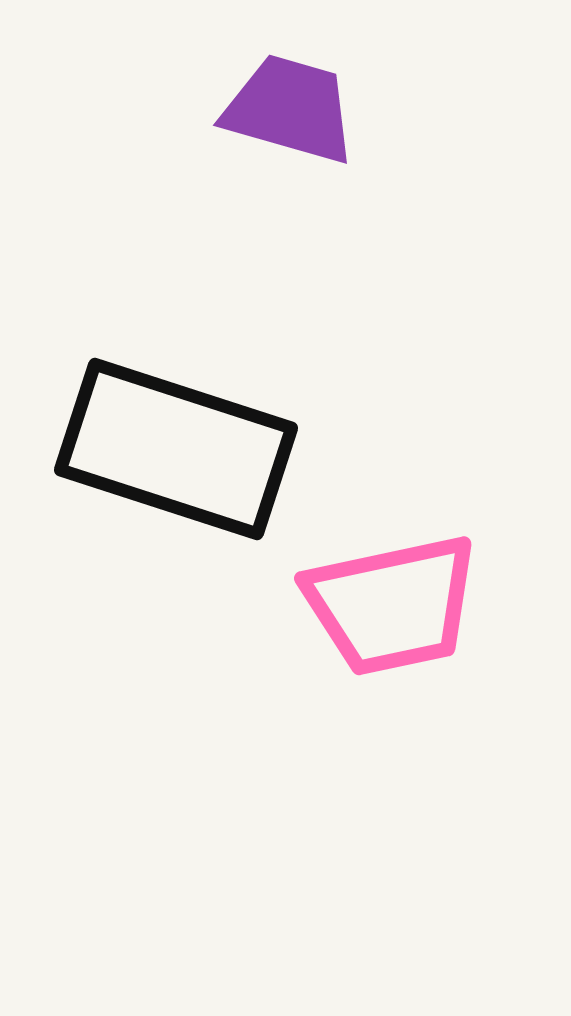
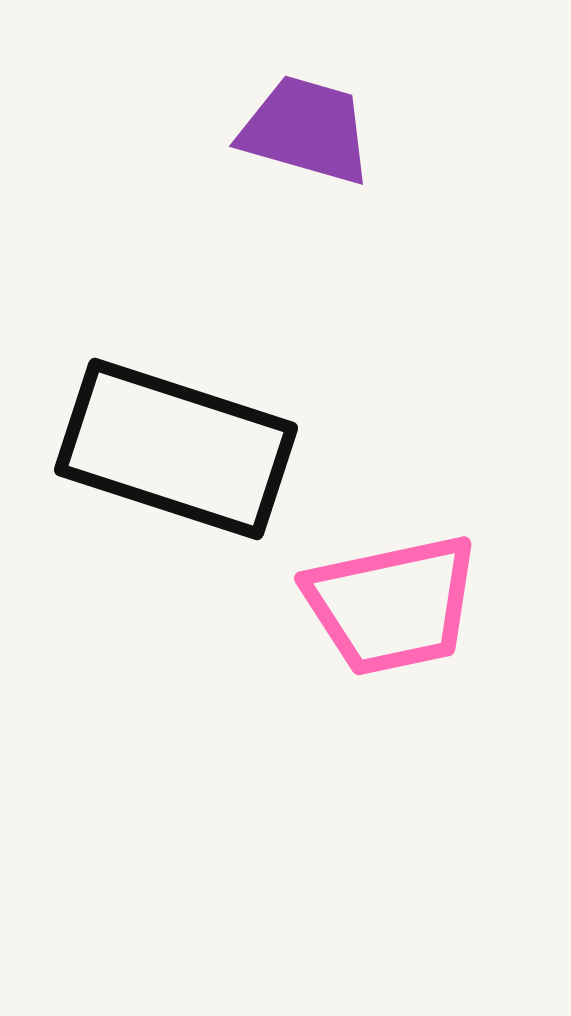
purple trapezoid: moved 16 px right, 21 px down
